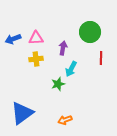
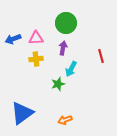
green circle: moved 24 px left, 9 px up
red line: moved 2 px up; rotated 16 degrees counterclockwise
